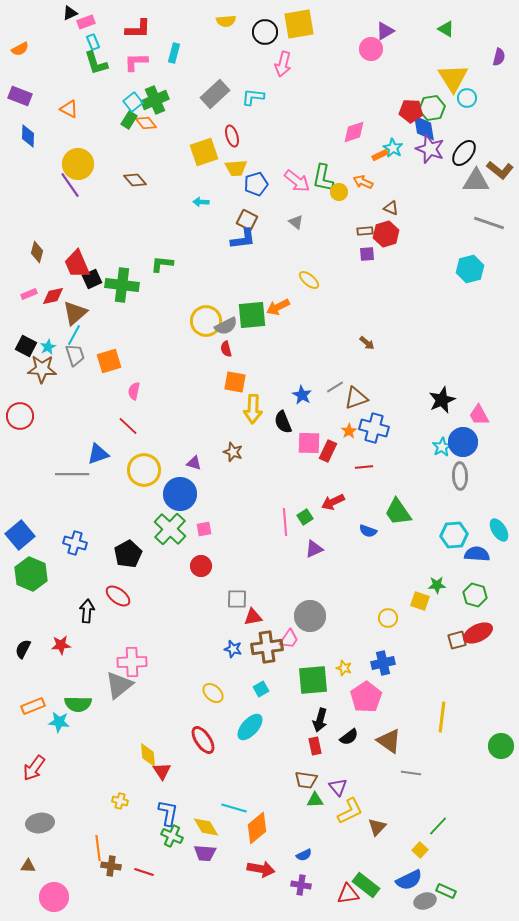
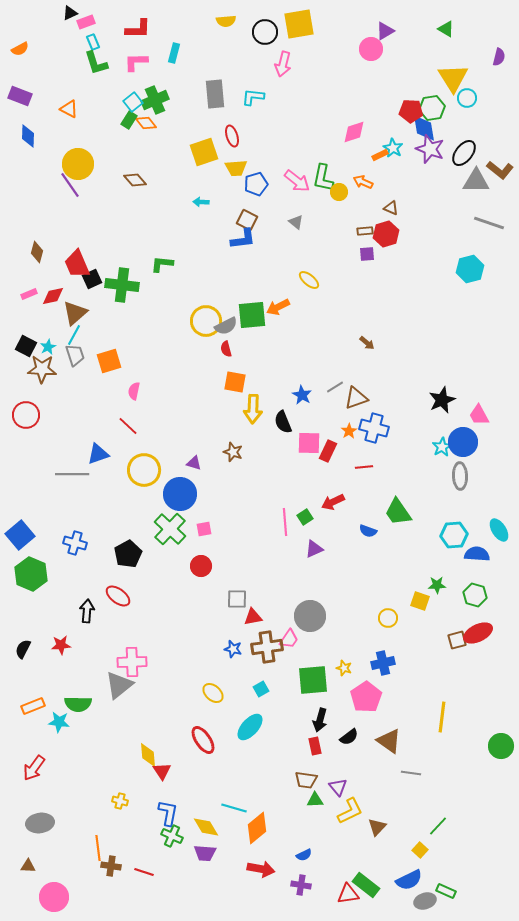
gray rectangle at (215, 94): rotated 52 degrees counterclockwise
red circle at (20, 416): moved 6 px right, 1 px up
